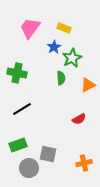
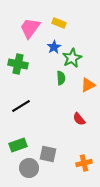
yellow rectangle: moved 5 px left, 5 px up
green cross: moved 1 px right, 9 px up
black line: moved 1 px left, 3 px up
red semicircle: rotated 80 degrees clockwise
